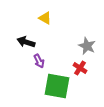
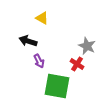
yellow triangle: moved 3 px left
black arrow: moved 2 px right, 1 px up
red cross: moved 3 px left, 4 px up
